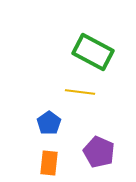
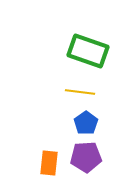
green rectangle: moved 5 px left, 1 px up; rotated 9 degrees counterclockwise
blue pentagon: moved 37 px right
purple pentagon: moved 13 px left, 5 px down; rotated 28 degrees counterclockwise
